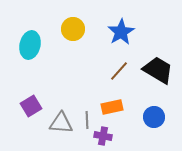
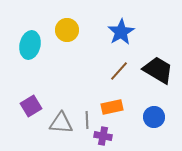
yellow circle: moved 6 px left, 1 px down
